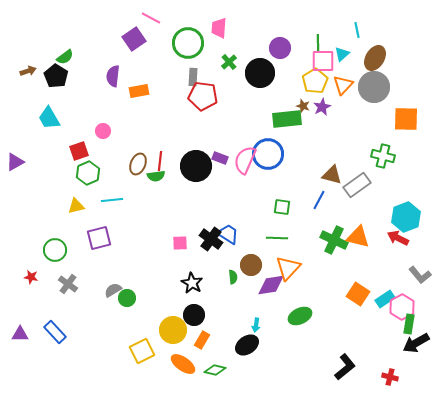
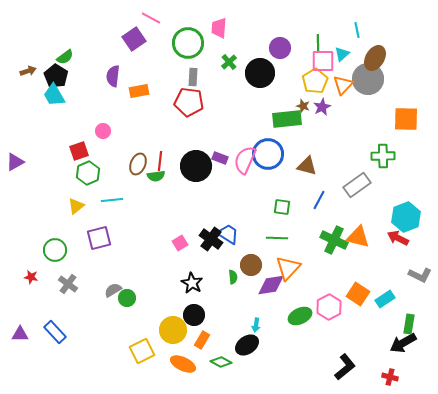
gray circle at (374, 87): moved 6 px left, 8 px up
red pentagon at (203, 96): moved 14 px left, 6 px down
cyan trapezoid at (49, 118): moved 5 px right, 23 px up
green cross at (383, 156): rotated 15 degrees counterclockwise
brown triangle at (332, 175): moved 25 px left, 9 px up
yellow triangle at (76, 206): rotated 24 degrees counterclockwise
pink square at (180, 243): rotated 28 degrees counterclockwise
gray L-shape at (420, 275): rotated 25 degrees counterclockwise
pink hexagon at (402, 307): moved 73 px left
black arrow at (416, 343): moved 13 px left
orange ellipse at (183, 364): rotated 10 degrees counterclockwise
green diamond at (215, 370): moved 6 px right, 8 px up; rotated 15 degrees clockwise
